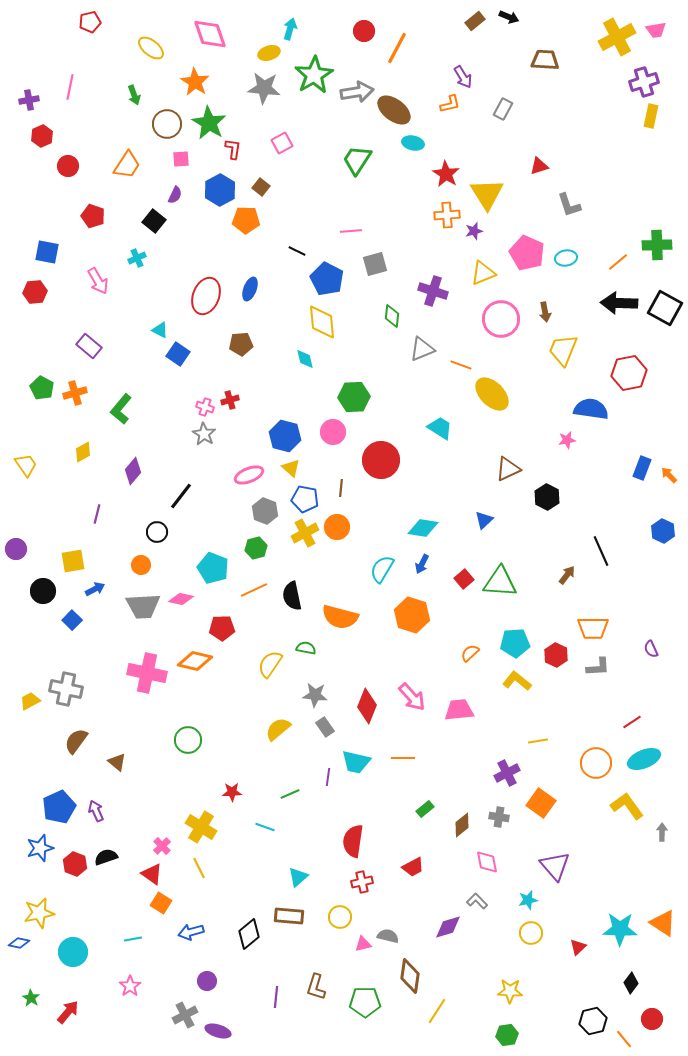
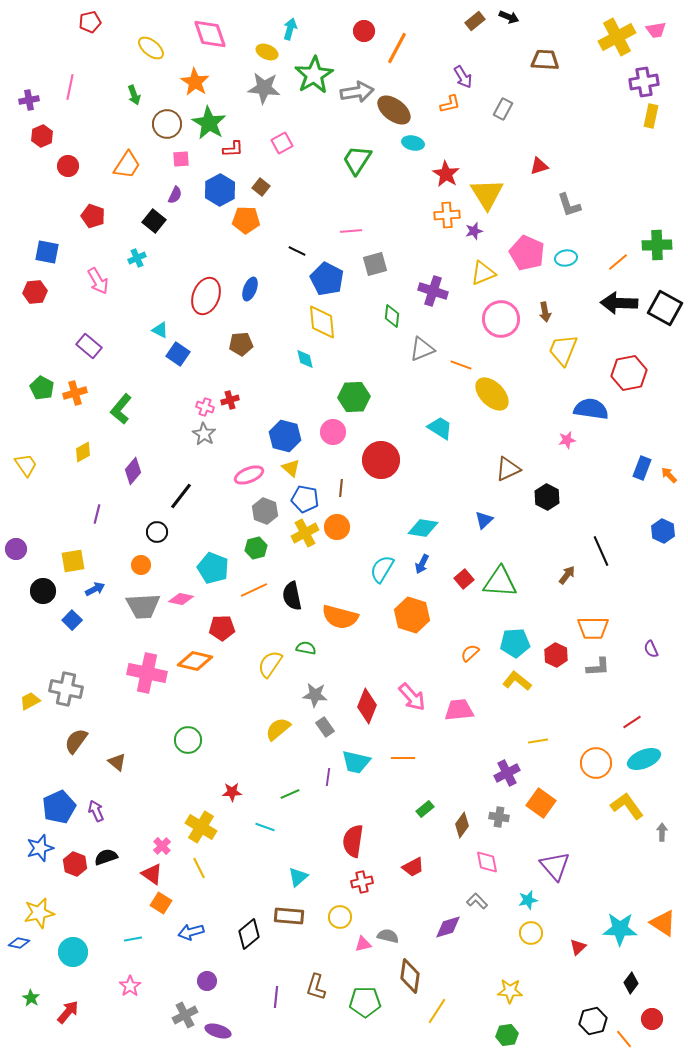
yellow ellipse at (269, 53): moved 2 px left, 1 px up; rotated 40 degrees clockwise
purple cross at (644, 82): rotated 8 degrees clockwise
red L-shape at (233, 149): rotated 80 degrees clockwise
brown diamond at (462, 825): rotated 15 degrees counterclockwise
